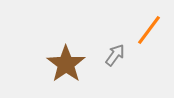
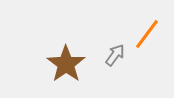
orange line: moved 2 px left, 4 px down
